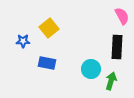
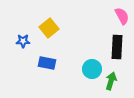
cyan circle: moved 1 px right
